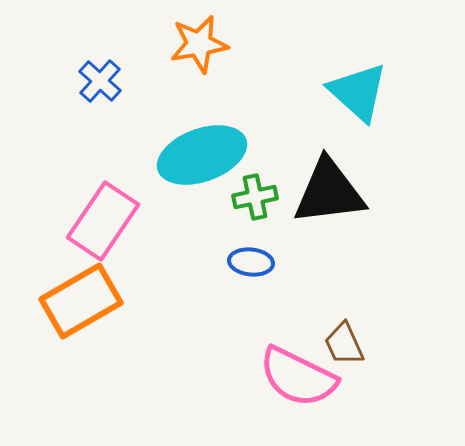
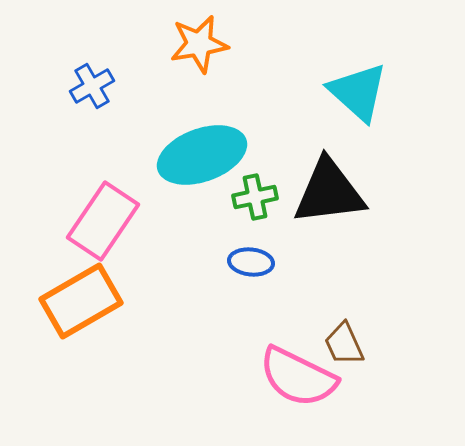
blue cross: moved 8 px left, 5 px down; rotated 18 degrees clockwise
